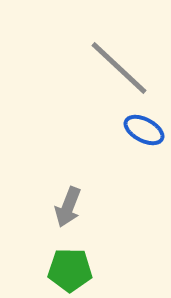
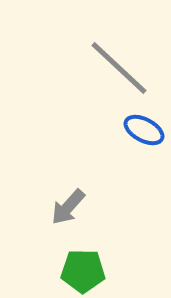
gray arrow: rotated 21 degrees clockwise
green pentagon: moved 13 px right, 1 px down
